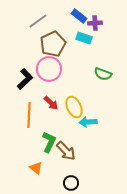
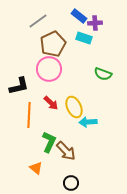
black L-shape: moved 6 px left, 7 px down; rotated 30 degrees clockwise
